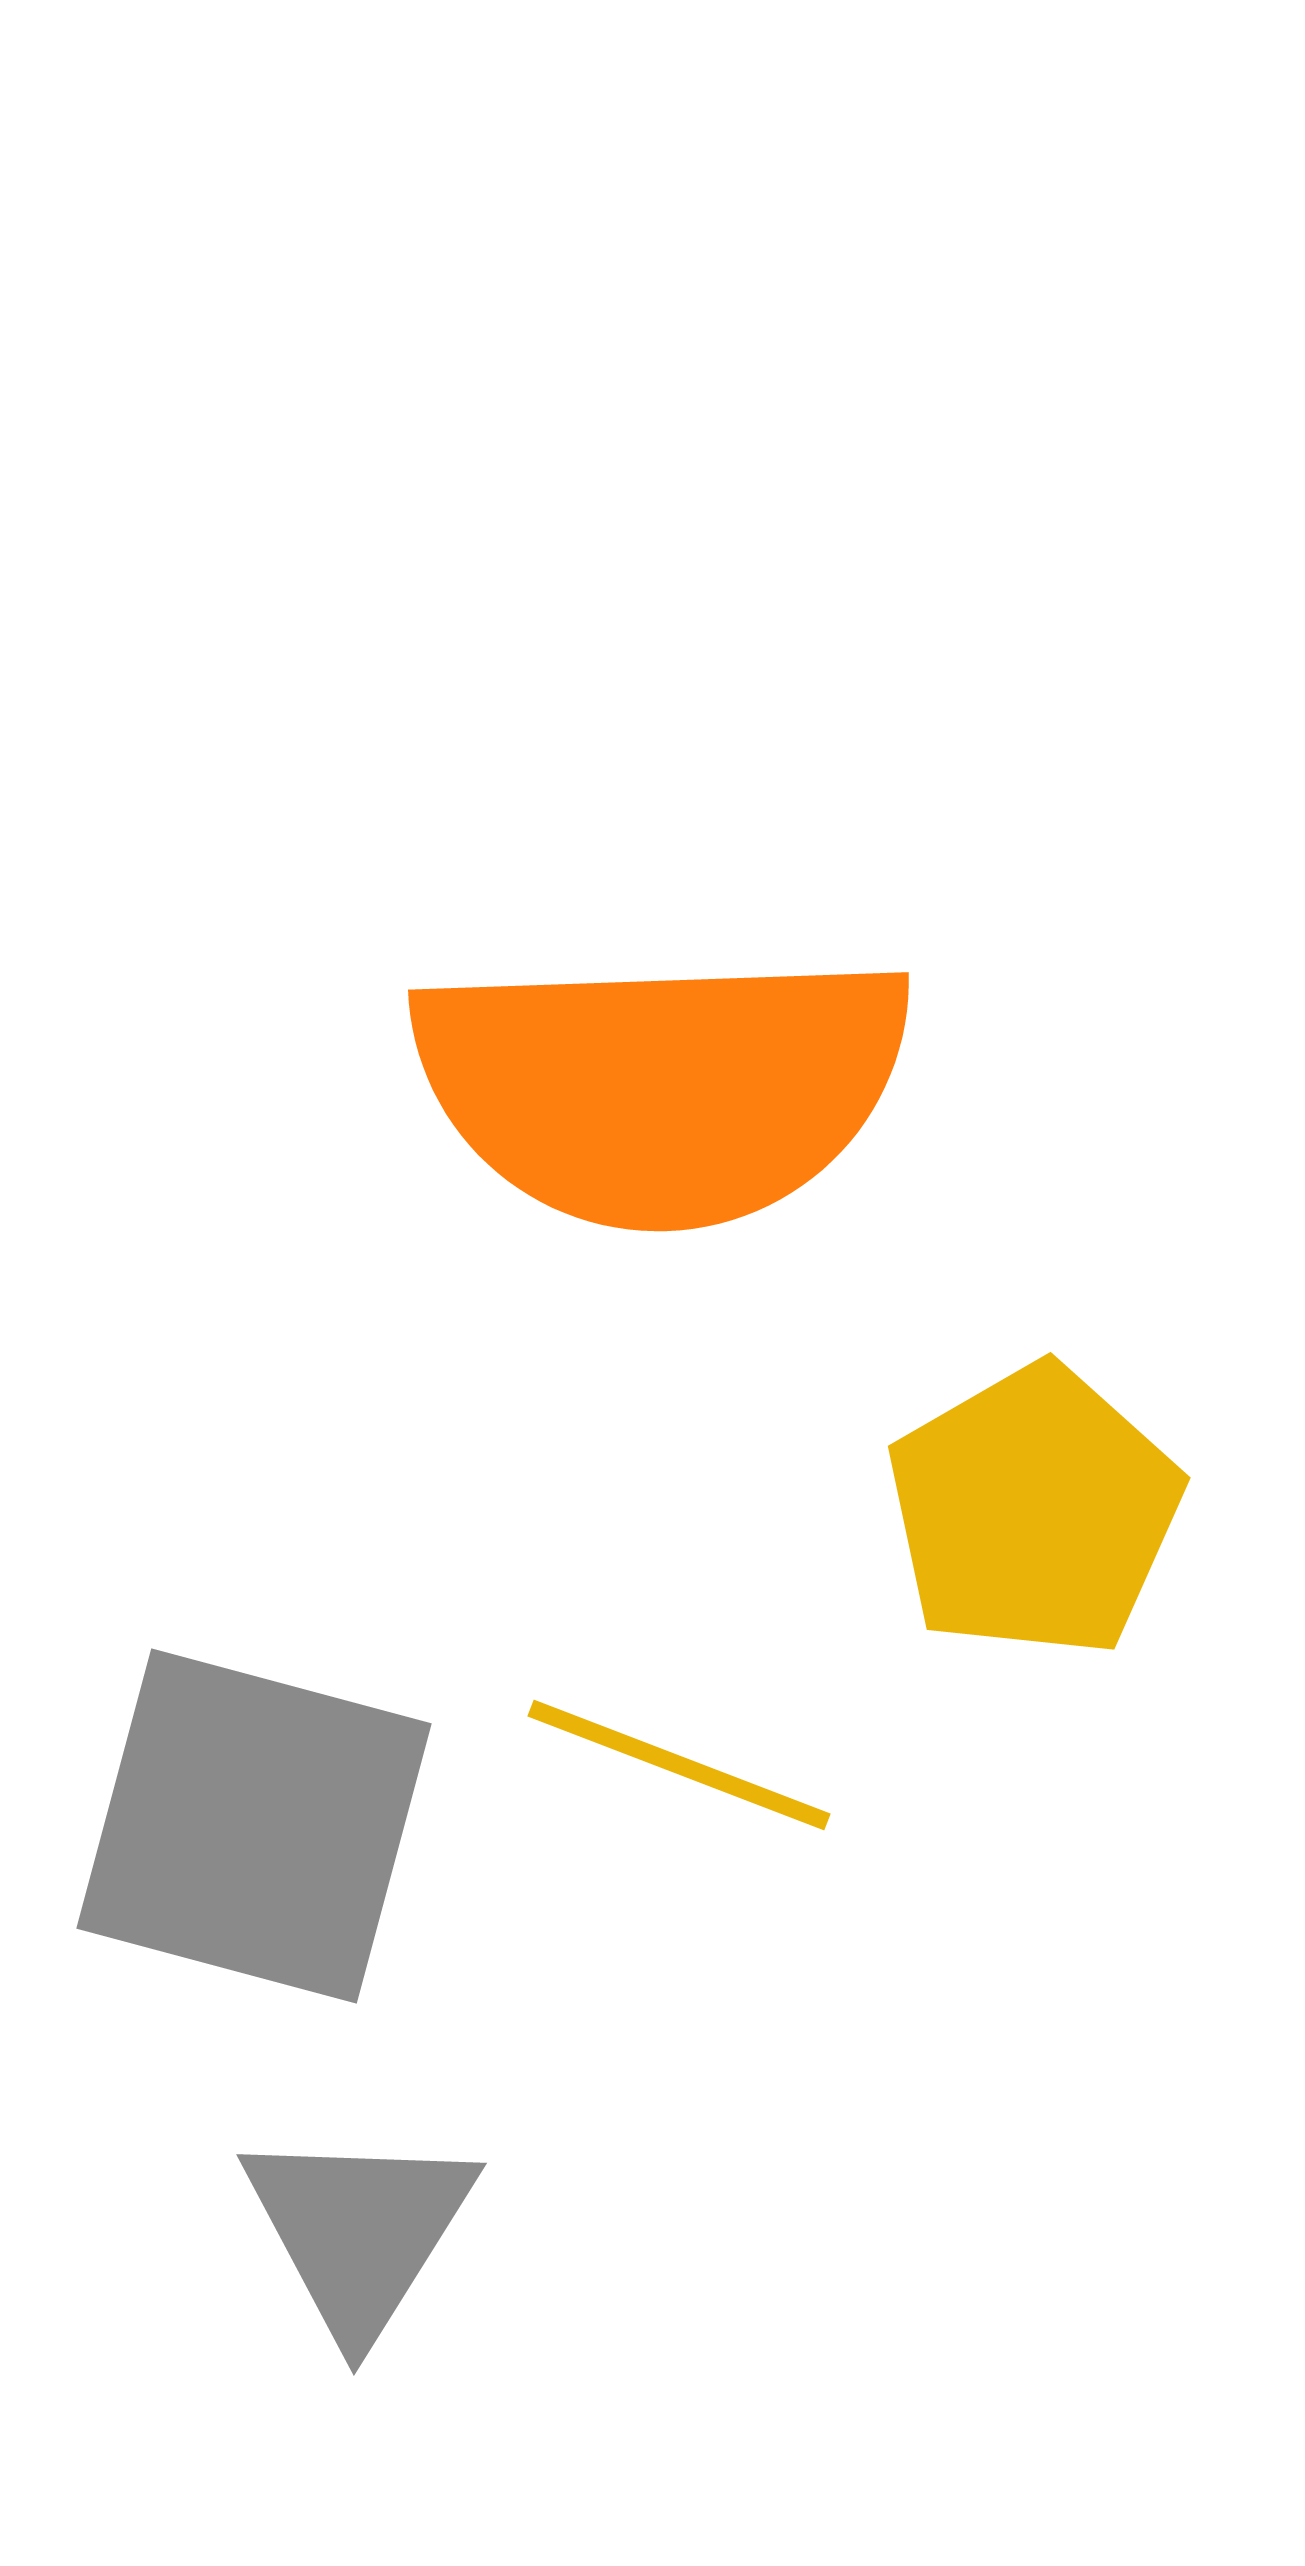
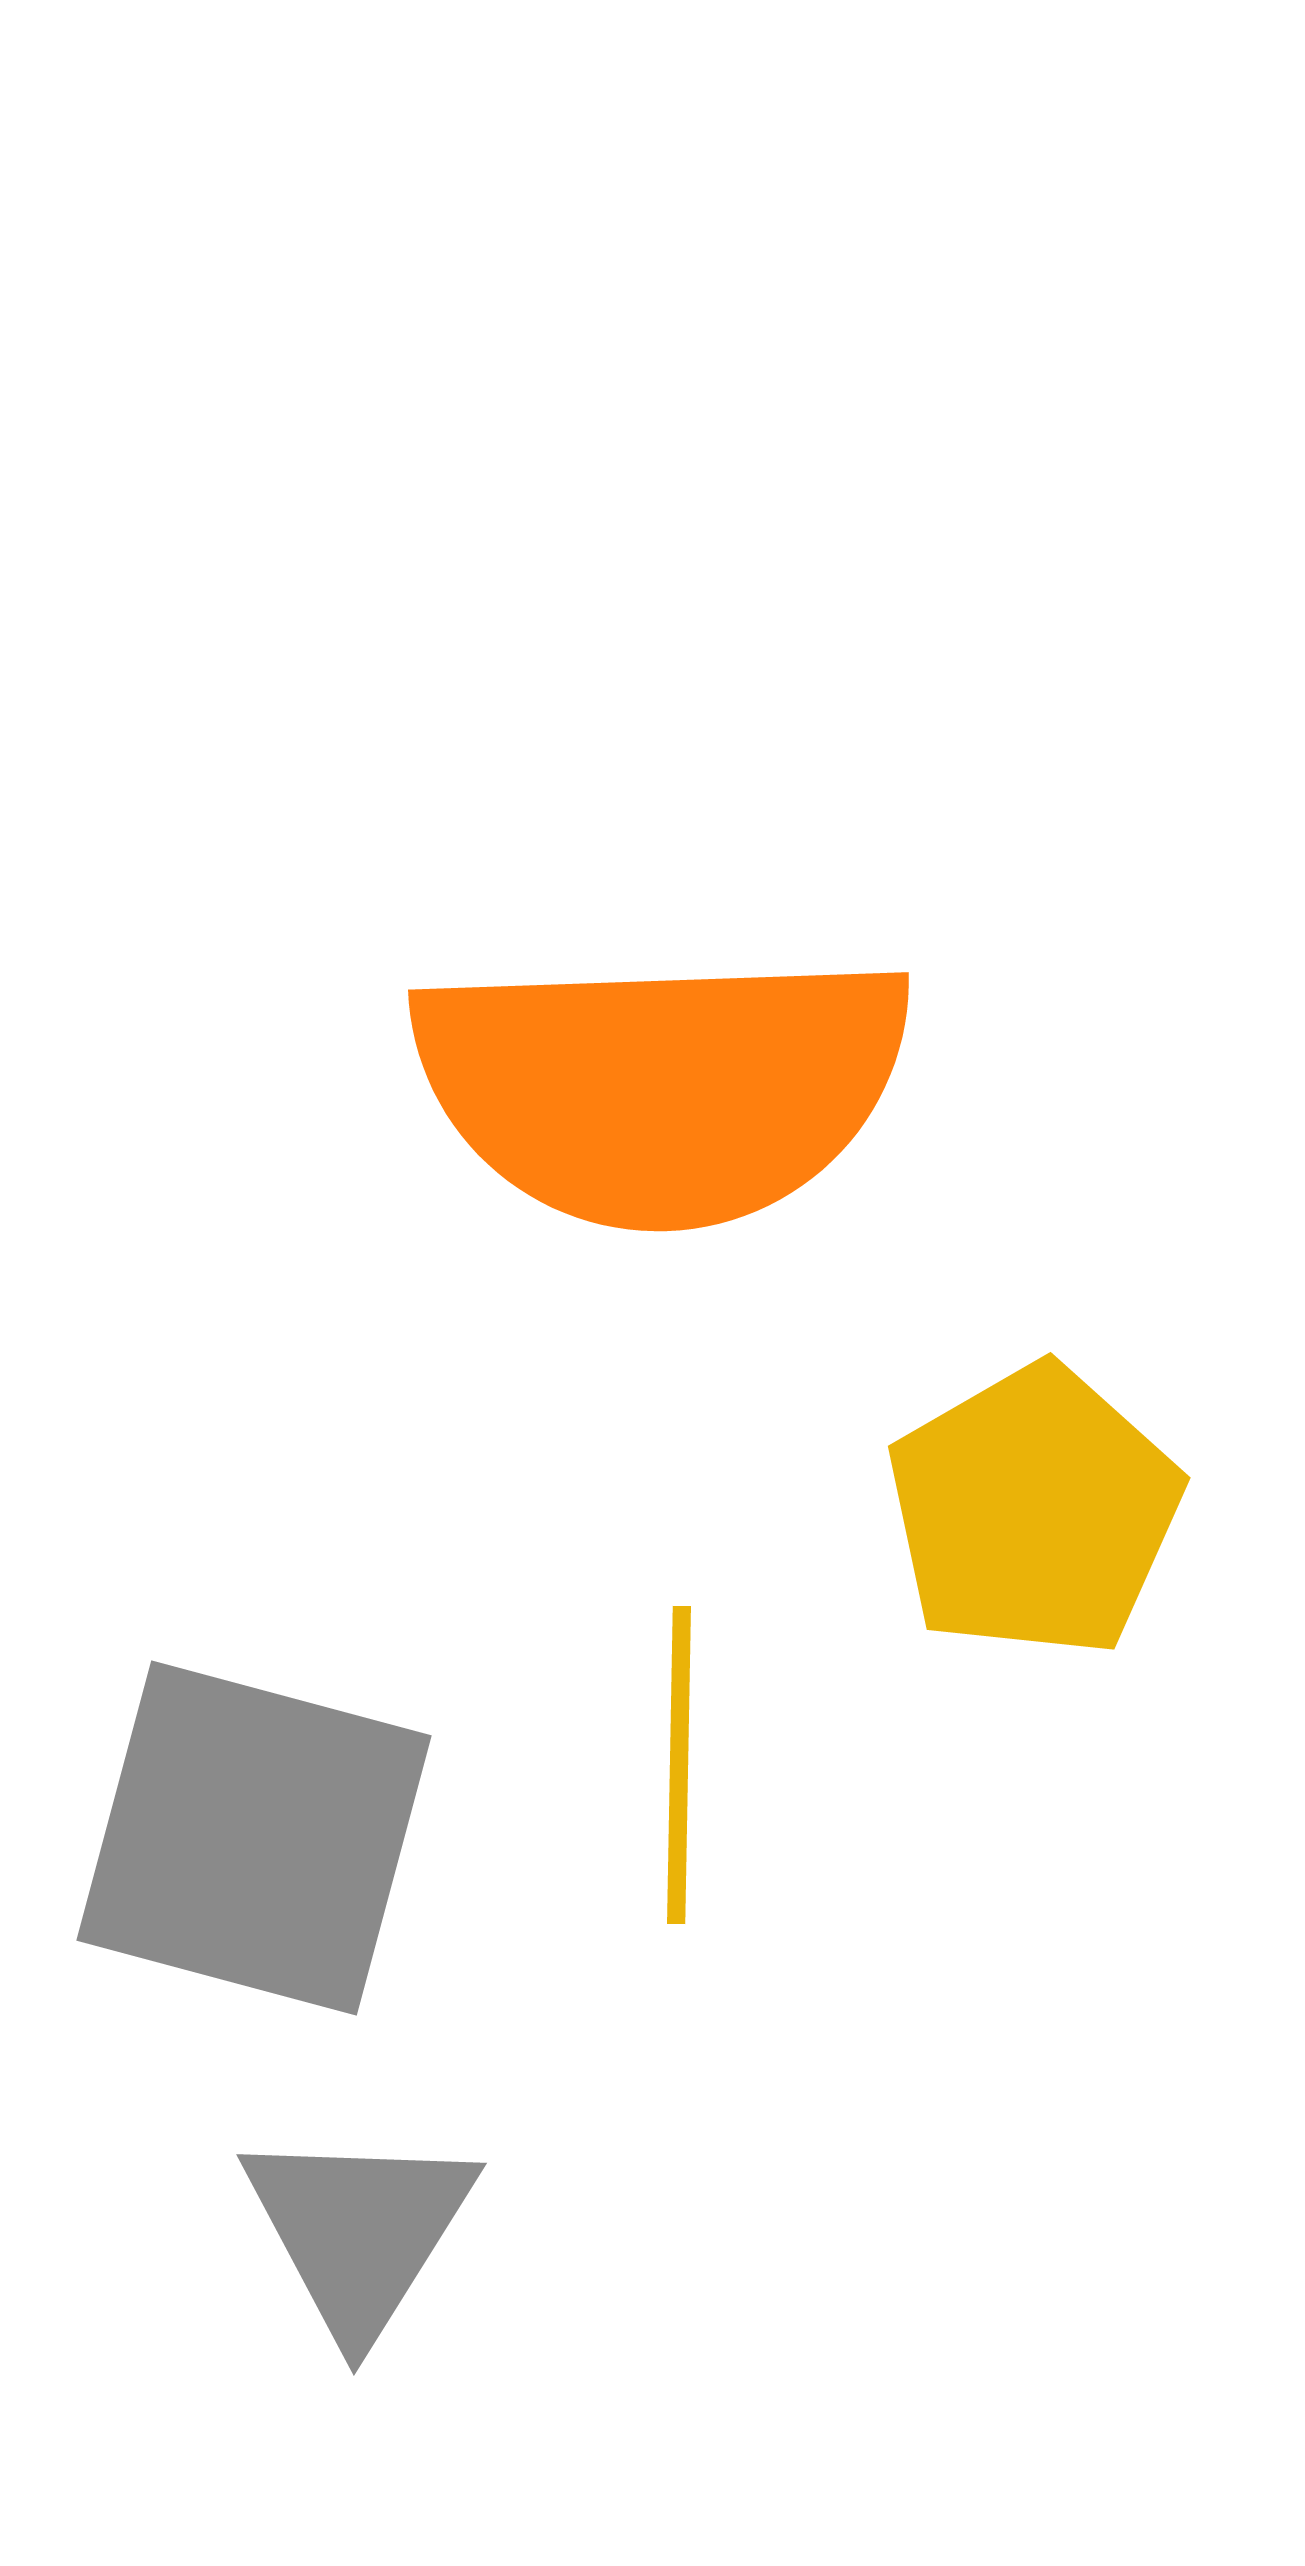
yellow line: rotated 70 degrees clockwise
gray square: moved 12 px down
